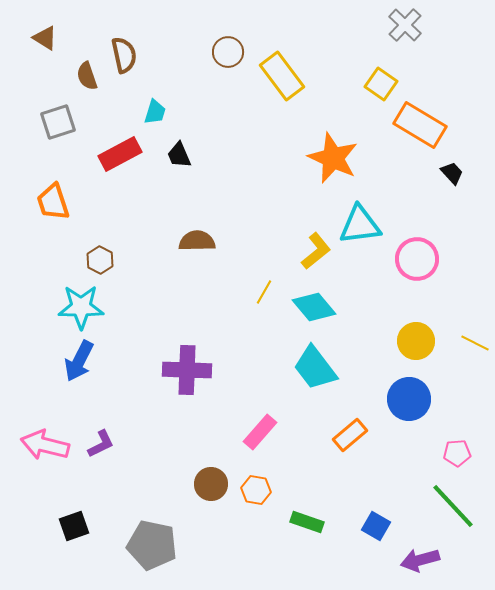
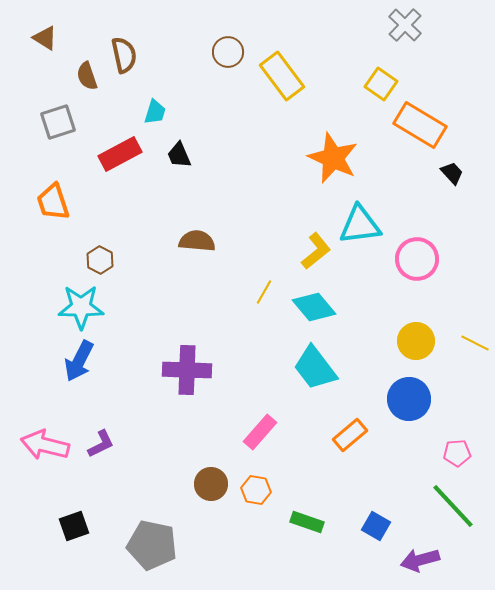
brown semicircle at (197, 241): rotated 6 degrees clockwise
